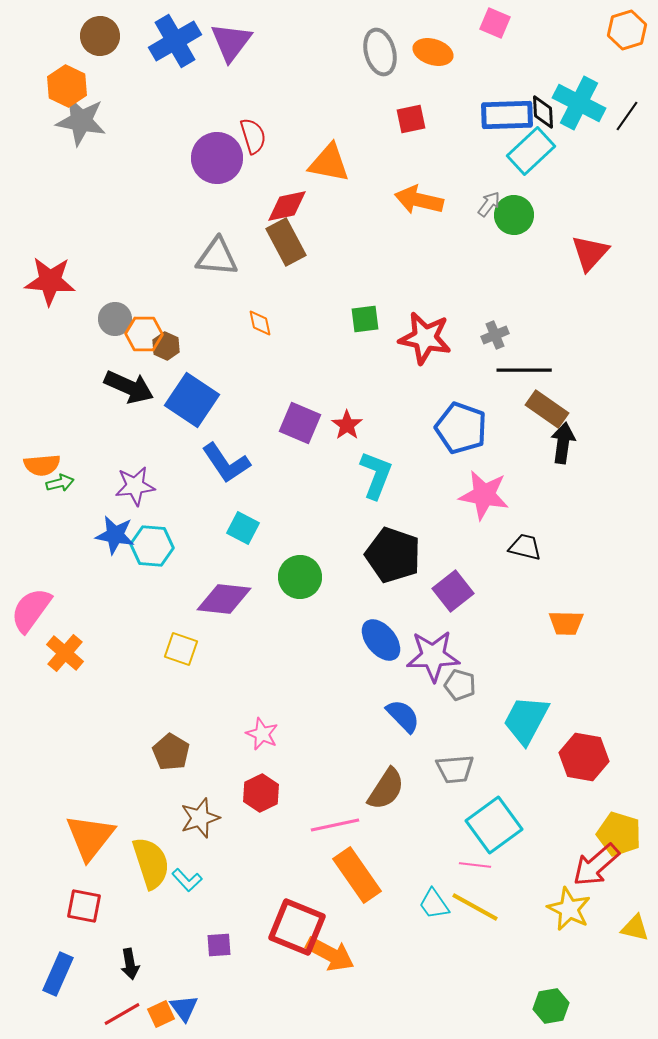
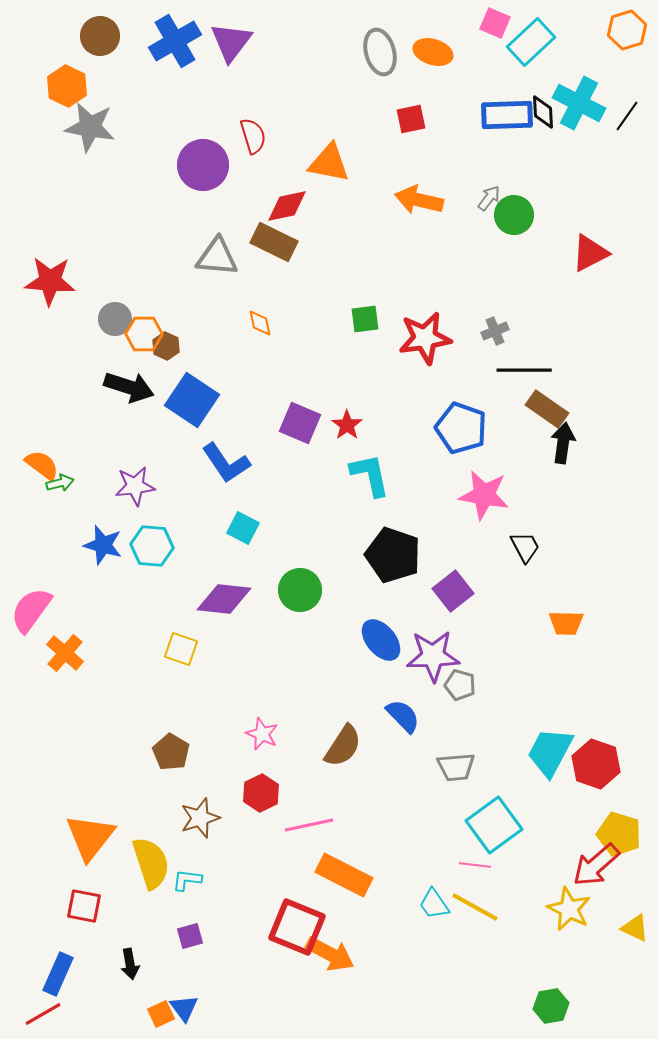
gray star at (81, 121): moved 9 px right, 6 px down
cyan rectangle at (531, 151): moved 109 px up
purple circle at (217, 158): moved 14 px left, 7 px down
gray arrow at (489, 204): moved 6 px up
brown rectangle at (286, 242): moved 12 px left; rotated 36 degrees counterclockwise
red triangle at (590, 253): rotated 21 degrees clockwise
gray cross at (495, 335): moved 4 px up
red star at (425, 338): rotated 20 degrees counterclockwise
black arrow at (129, 387): rotated 6 degrees counterclockwise
orange semicircle at (42, 465): rotated 138 degrees counterclockwise
cyan L-shape at (376, 475): moved 6 px left; rotated 33 degrees counterclockwise
blue star at (115, 535): moved 12 px left, 10 px down; rotated 6 degrees clockwise
black trapezoid at (525, 547): rotated 48 degrees clockwise
green circle at (300, 577): moved 13 px down
cyan trapezoid at (526, 720): moved 24 px right, 32 px down
red hexagon at (584, 757): moved 12 px right, 7 px down; rotated 9 degrees clockwise
gray trapezoid at (455, 769): moved 1 px right, 2 px up
brown semicircle at (386, 789): moved 43 px left, 43 px up
pink line at (335, 825): moved 26 px left
orange rectangle at (357, 875): moved 13 px left; rotated 28 degrees counterclockwise
cyan L-shape at (187, 880): rotated 140 degrees clockwise
yellow triangle at (635, 928): rotated 12 degrees clockwise
purple square at (219, 945): moved 29 px left, 9 px up; rotated 12 degrees counterclockwise
red line at (122, 1014): moved 79 px left
